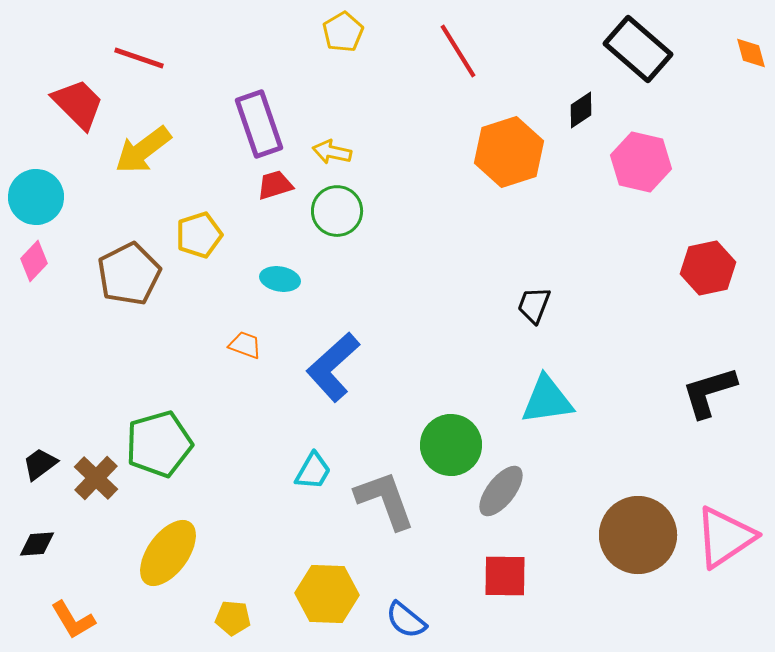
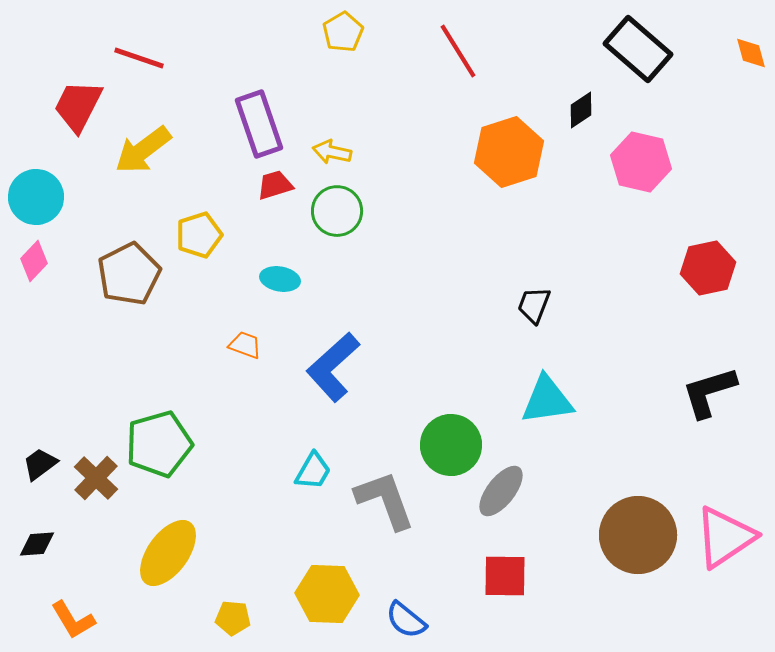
red trapezoid at (78, 104): moved 2 px down; rotated 108 degrees counterclockwise
